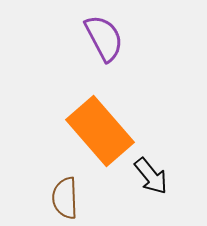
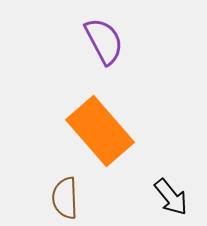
purple semicircle: moved 3 px down
black arrow: moved 20 px right, 21 px down
